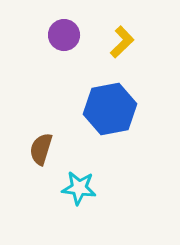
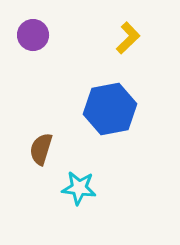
purple circle: moved 31 px left
yellow L-shape: moved 6 px right, 4 px up
